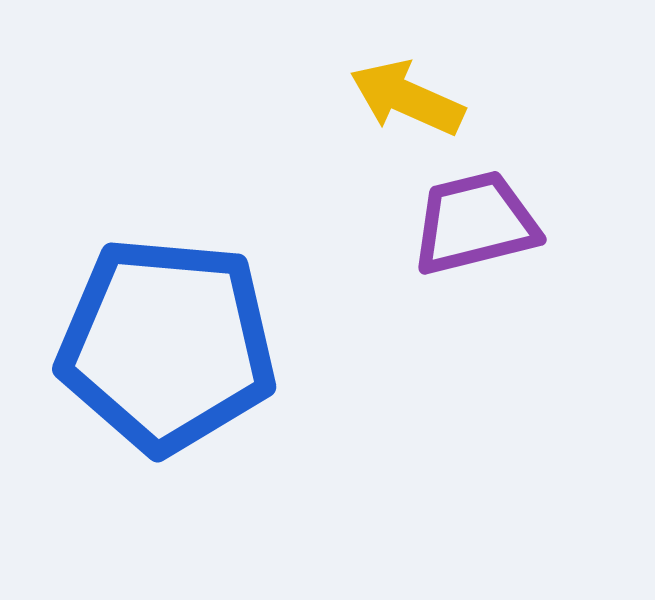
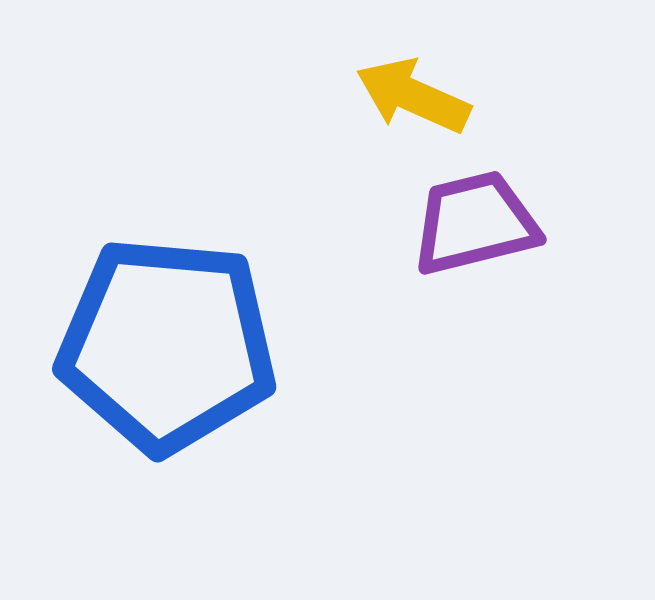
yellow arrow: moved 6 px right, 2 px up
